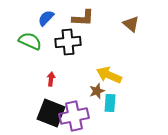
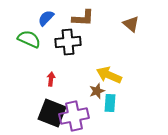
green semicircle: moved 1 px left, 2 px up
black square: moved 1 px right
